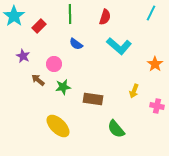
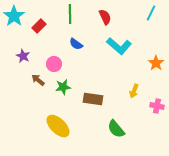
red semicircle: rotated 42 degrees counterclockwise
orange star: moved 1 px right, 1 px up
